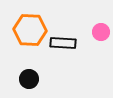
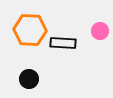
pink circle: moved 1 px left, 1 px up
